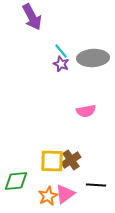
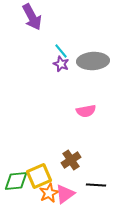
gray ellipse: moved 3 px down
yellow square: moved 13 px left, 15 px down; rotated 25 degrees counterclockwise
orange star: moved 1 px right, 3 px up
